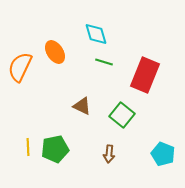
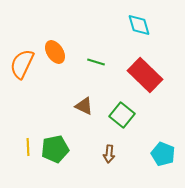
cyan diamond: moved 43 px right, 9 px up
green line: moved 8 px left
orange semicircle: moved 2 px right, 3 px up
red rectangle: rotated 68 degrees counterclockwise
brown triangle: moved 2 px right
